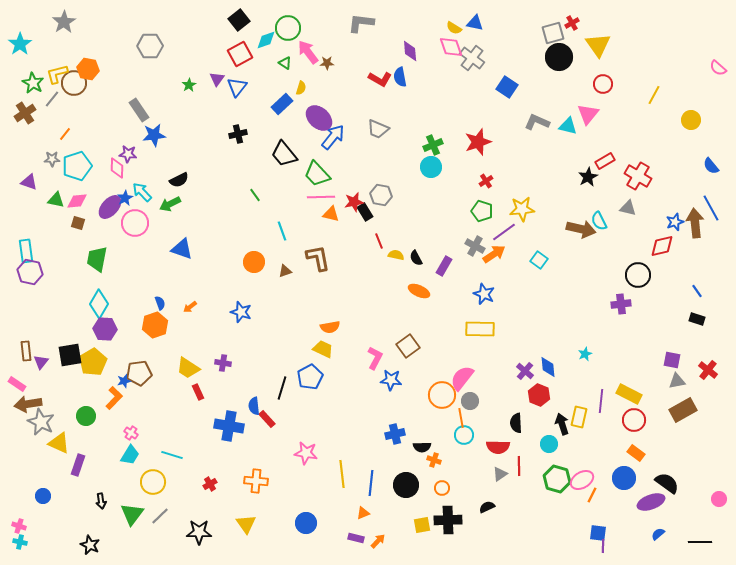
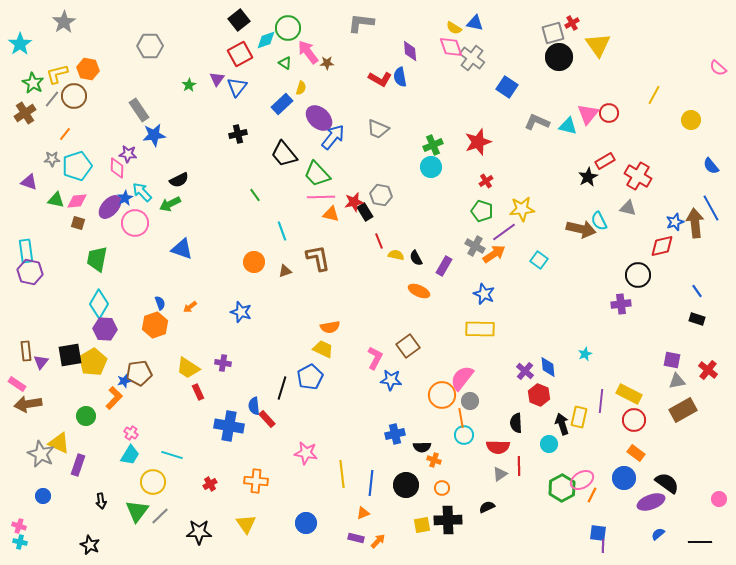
brown circle at (74, 83): moved 13 px down
red circle at (603, 84): moved 6 px right, 29 px down
gray star at (41, 422): moved 32 px down
green hexagon at (557, 479): moved 5 px right, 9 px down; rotated 16 degrees clockwise
green triangle at (132, 514): moved 5 px right, 3 px up
